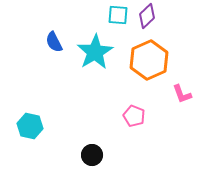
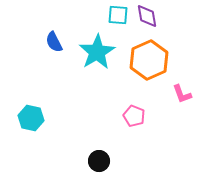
purple diamond: rotated 55 degrees counterclockwise
cyan star: moved 2 px right
cyan hexagon: moved 1 px right, 8 px up
black circle: moved 7 px right, 6 px down
